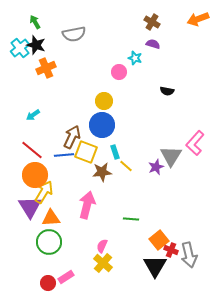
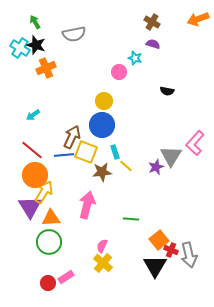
cyan cross: rotated 18 degrees counterclockwise
